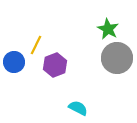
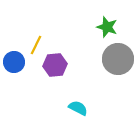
green star: moved 1 px left, 2 px up; rotated 10 degrees counterclockwise
gray circle: moved 1 px right, 1 px down
purple hexagon: rotated 15 degrees clockwise
